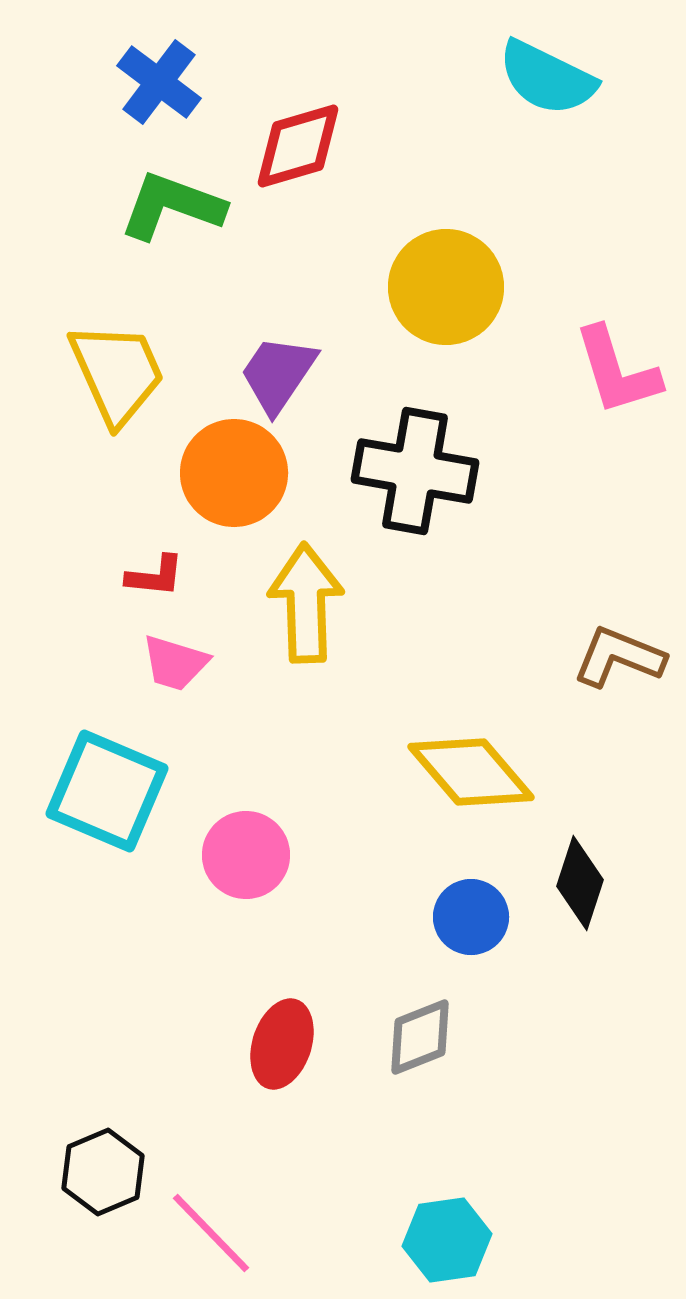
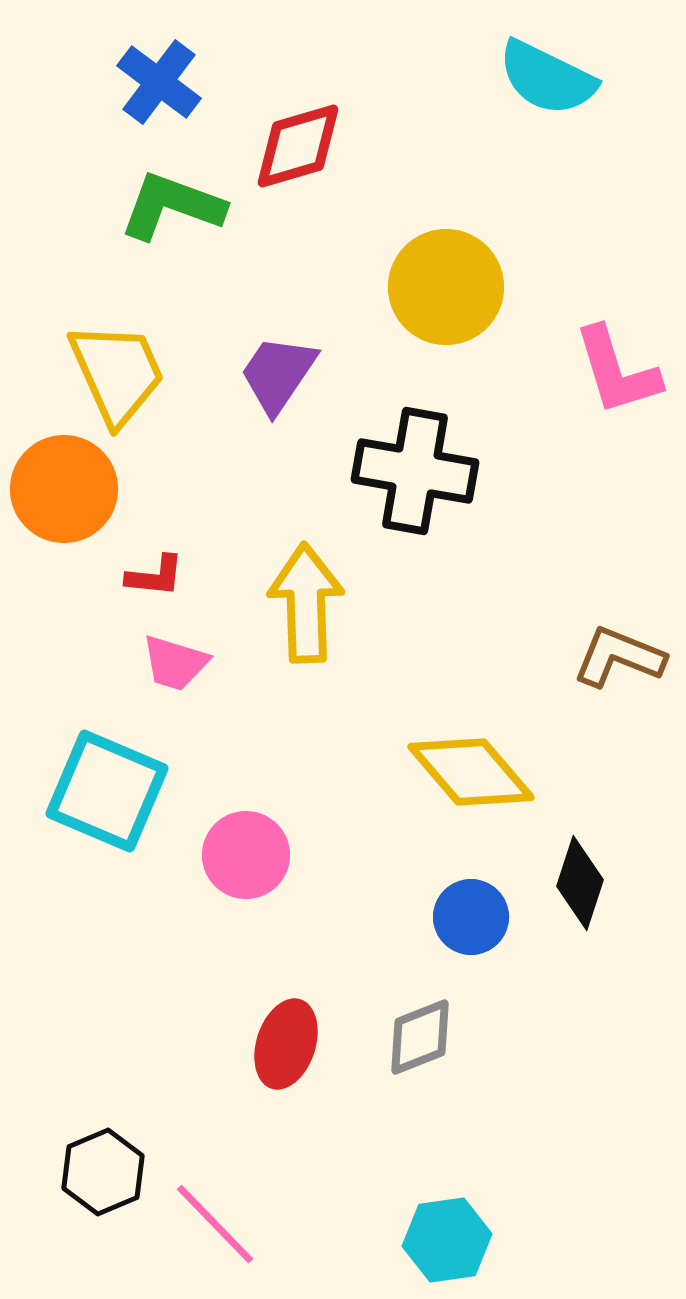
orange circle: moved 170 px left, 16 px down
red ellipse: moved 4 px right
pink line: moved 4 px right, 9 px up
